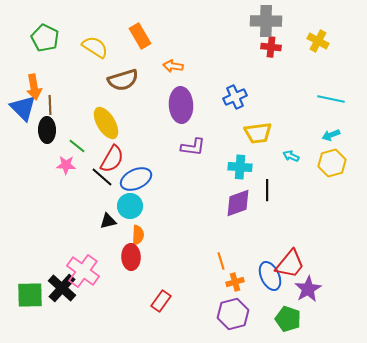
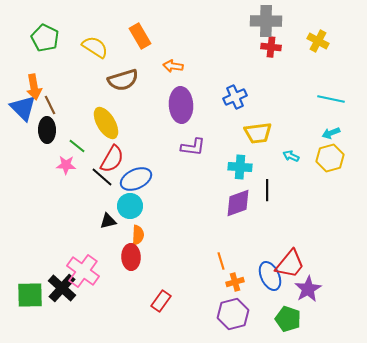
brown line at (50, 105): rotated 24 degrees counterclockwise
cyan arrow at (331, 135): moved 2 px up
yellow hexagon at (332, 163): moved 2 px left, 5 px up
